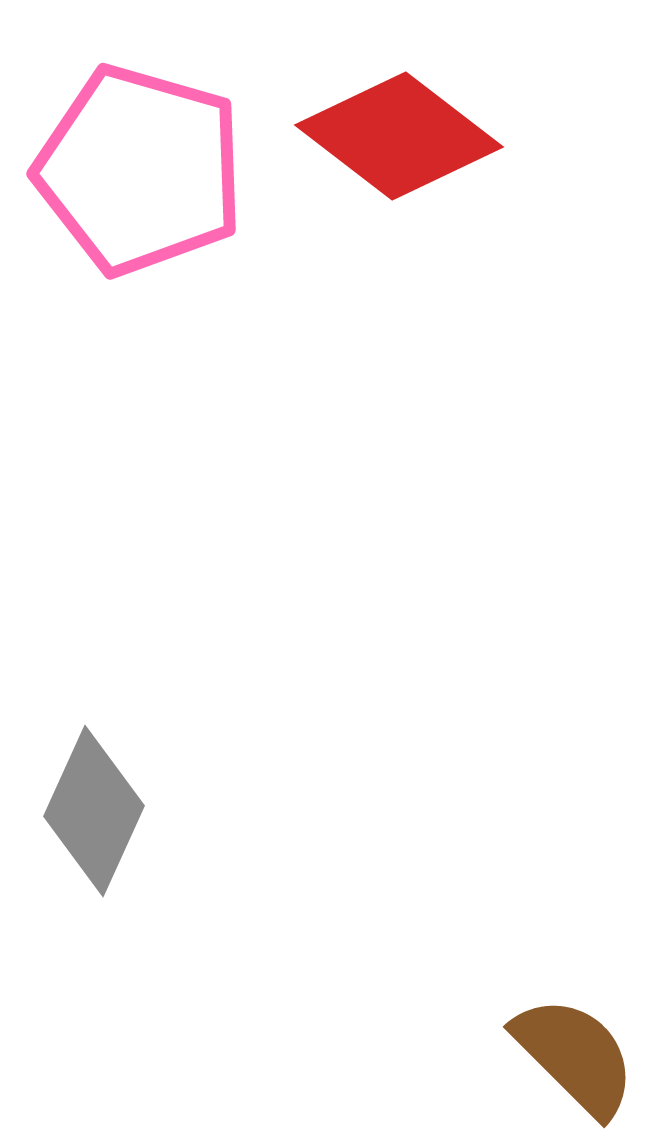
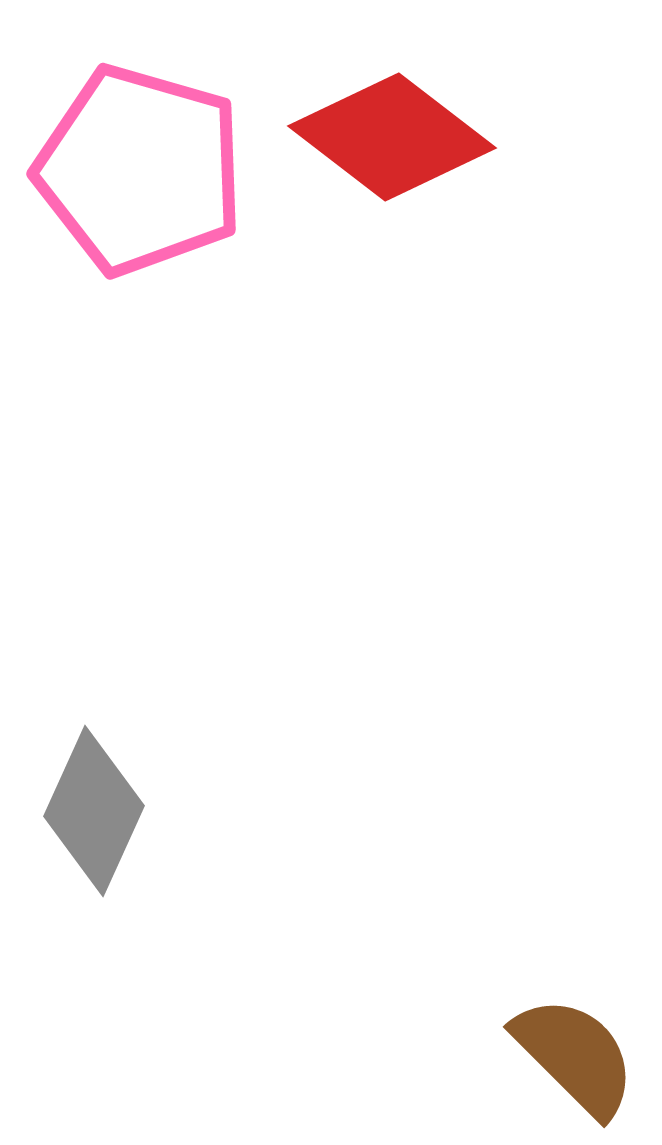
red diamond: moved 7 px left, 1 px down
